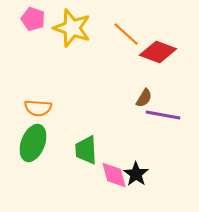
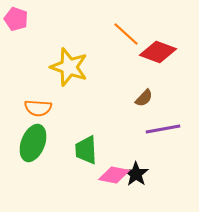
pink pentagon: moved 17 px left
yellow star: moved 3 px left, 39 px down
brown semicircle: rotated 12 degrees clockwise
purple line: moved 14 px down; rotated 20 degrees counterclockwise
pink diamond: rotated 64 degrees counterclockwise
